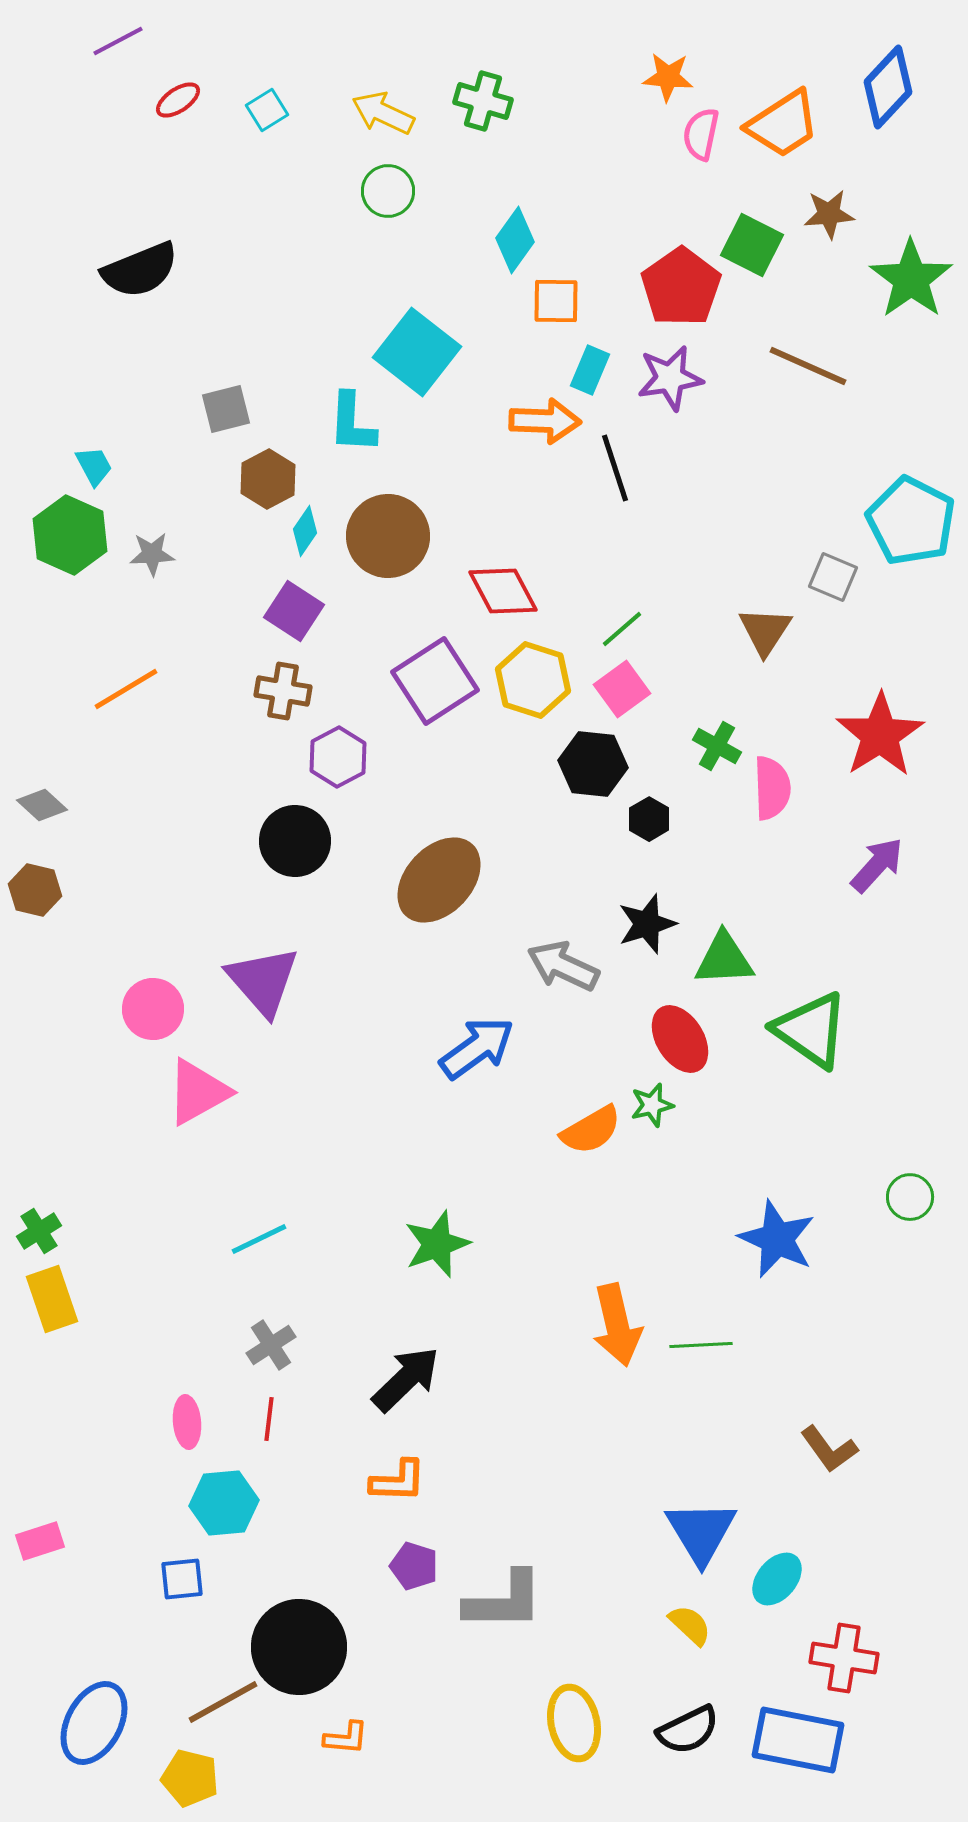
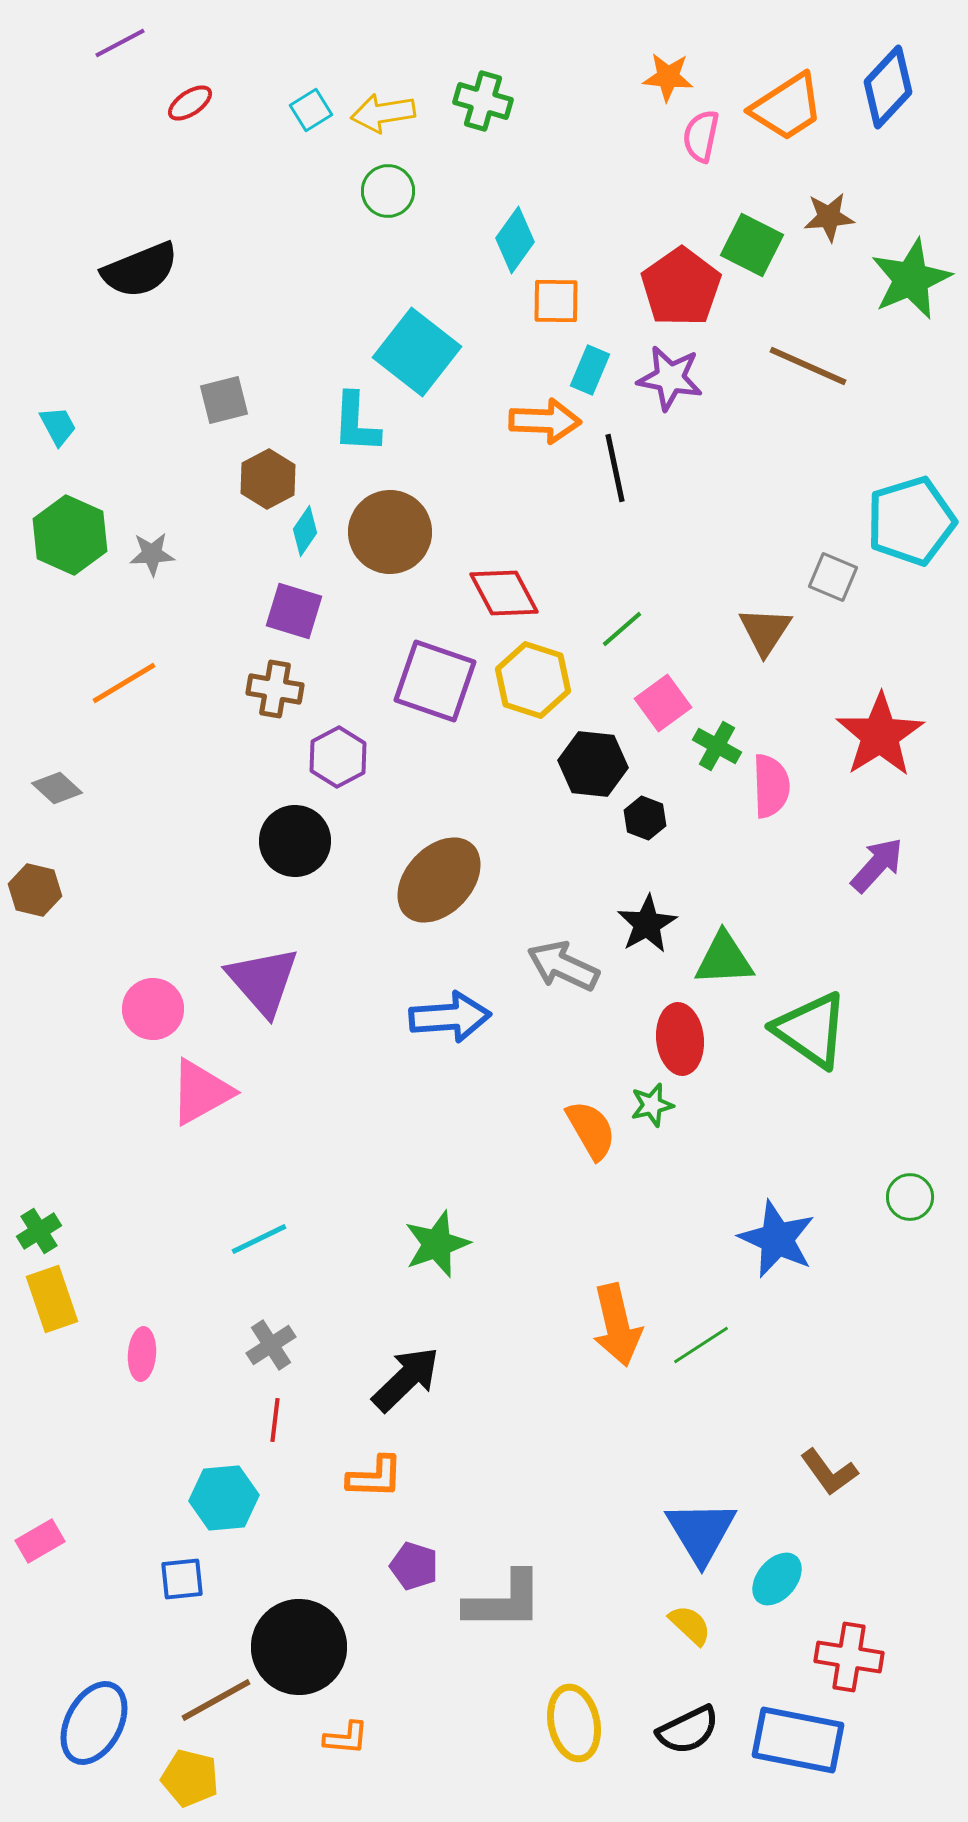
purple line at (118, 41): moved 2 px right, 2 px down
red ellipse at (178, 100): moved 12 px right, 3 px down
cyan square at (267, 110): moved 44 px right
yellow arrow at (383, 113): rotated 34 degrees counterclockwise
orange trapezoid at (783, 124): moved 4 px right, 17 px up
pink semicircle at (701, 134): moved 2 px down
brown star at (829, 214): moved 3 px down
green star at (911, 279): rotated 12 degrees clockwise
purple star at (670, 378): rotated 20 degrees clockwise
gray square at (226, 409): moved 2 px left, 9 px up
cyan L-shape at (352, 423): moved 4 px right
cyan trapezoid at (94, 466): moved 36 px left, 40 px up
black line at (615, 468): rotated 6 degrees clockwise
cyan pentagon at (911, 521): rotated 28 degrees clockwise
brown circle at (388, 536): moved 2 px right, 4 px up
red diamond at (503, 591): moved 1 px right, 2 px down
purple square at (294, 611): rotated 16 degrees counterclockwise
purple square at (435, 681): rotated 38 degrees counterclockwise
orange line at (126, 689): moved 2 px left, 6 px up
pink square at (622, 689): moved 41 px right, 14 px down
brown cross at (283, 691): moved 8 px left, 2 px up
pink semicircle at (772, 788): moved 1 px left, 2 px up
gray diamond at (42, 805): moved 15 px right, 17 px up
black hexagon at (649, 819): moved 4 px left, 1 px up; rotated 9 degrees counterclockwise
black star at (647, 924): rotated 12 degrees counterclockwise
red ellipse at (680, 1039): rotated 26 degrees clockwise
blue arrow at (477, 1048): moved 27 px left, 31 px up; rotated 32 degrees clockwise
pink triangle at (198, 1092): moved 3 px right
orange semicircle at (591, 1130): rotated 90 degrees counterclockwise
green line at (701, 1345): rotated 30 degrees counterclockwise
red line at (269, 1419): moved 6 px right, 1 px down
pink ellipse at (187, 1422): moved 45 px left, 68 px up; rotated 9 degrees clockwise
brown L-shape at (829, 1449): moved 23 px down
orange L-shape at (398, 1481): moved 23 px left, 4 px up
cyan hexagon at (224, 1503): moved 5 px up
pink rectangle at (40, 1541): rotated 12 degrees counterclockwise
red cross at (844, 1658): moved 5 px right, 1 px up
brown line at (223, 1702): moved 7 px left, 2 px up
